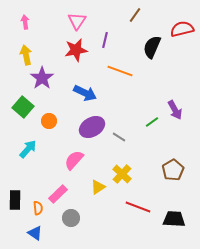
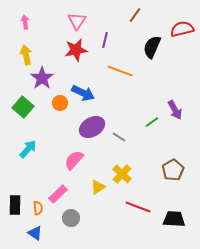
blue arrow: moved 2 px left
orange circle: moved 11 px right, 18 px up
black rectangle: moved 5 px down
